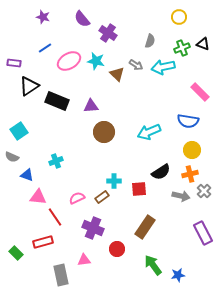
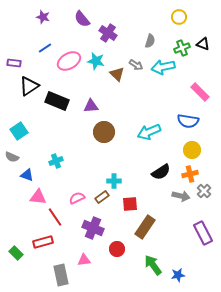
red square at (139, 189): moved 9 px left, 15 px down
